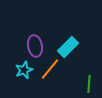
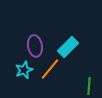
green line: moved 2 px down
